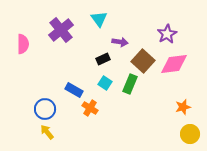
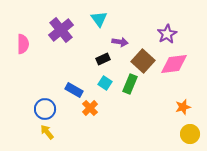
orange cross: rotated 14 degrees clockwise
